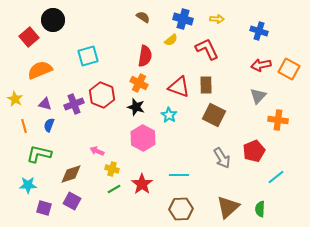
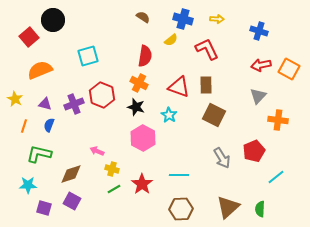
orange line at (24, 126): rotated 32 degrees clockwise
